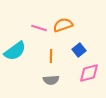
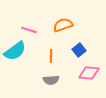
pink line: moved 10 px left, 2 px down
pink diamond: rotated 20 degrees clockwise
